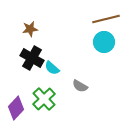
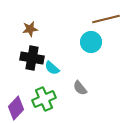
cyan circle: moved 13 px left
black cross: rotated 20 degrees counterclockwise
gray semicircle: moved 2 px down; rotated 21 degrees clockwise
green cross: rotated 20 degrees clockwise
